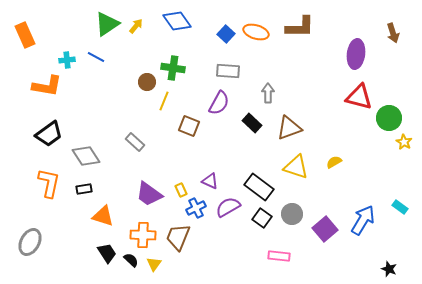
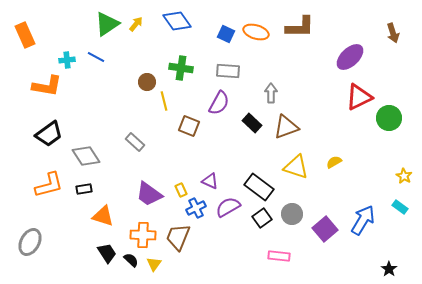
yellow arrow at (136, 26): moved 2 px up
blue square at (226, 34): rotated 18 degrees counterclockwise
purple ellipse at (356, 54): moved 6 px left, 3 px down; rotated 40 degrees clockwise
green cross at (173, 68): moved 8 px right
gray arrow at (268, 93): moved 3 px right
red triangle at (359, 97): rotated 40 degrees counterclockwise
yellow line at (164, 101): rotated 36 degrees counterclockwise
brown triangle at (289, 128): moved 3 px left, 1 px up
yellow star at (404, 142): moved 34 px down
orange L-shape at (49, 183): moved 2 px down; rotated 64 degrees clockwise
black square at (262, 218): rotated 18 degrees clockwise
black star at (389, 269): rotated 14 degrees clockwise
